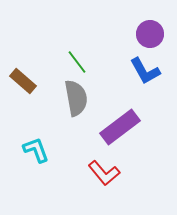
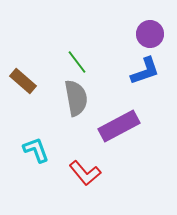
blue L-shape: rotated 80 degrees counterclockwise
purple rectangle: moved 1 px left, 1 px up; rotated 9 degrees clockwise
red L-shape: moved 19 px left
